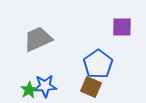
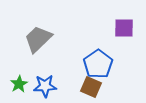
purple square: moved 2 px right, 1 px down
gray trapezoid: rotated 20 degrees counterclockwise
green star: moved 10 px left, 6 px up
